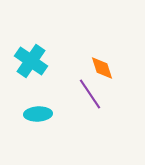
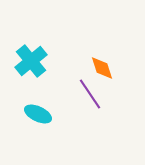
cyan cross: rotated 16 degrees clockwise
cyan ellipse: rotated 28 degrees clockwise
